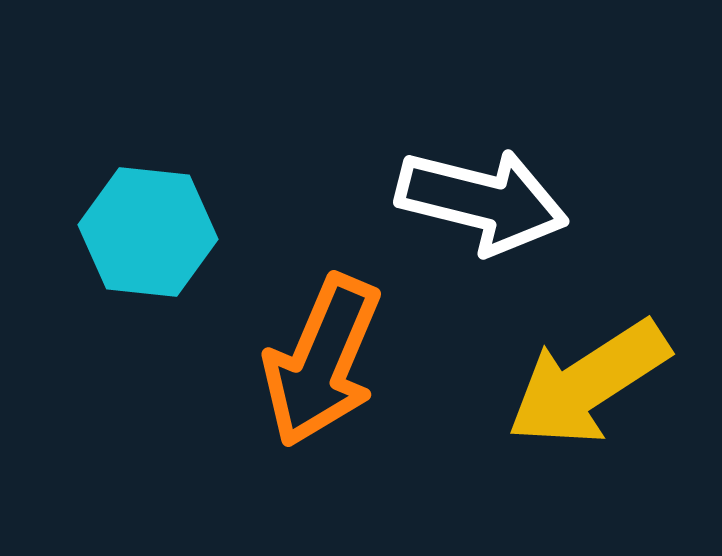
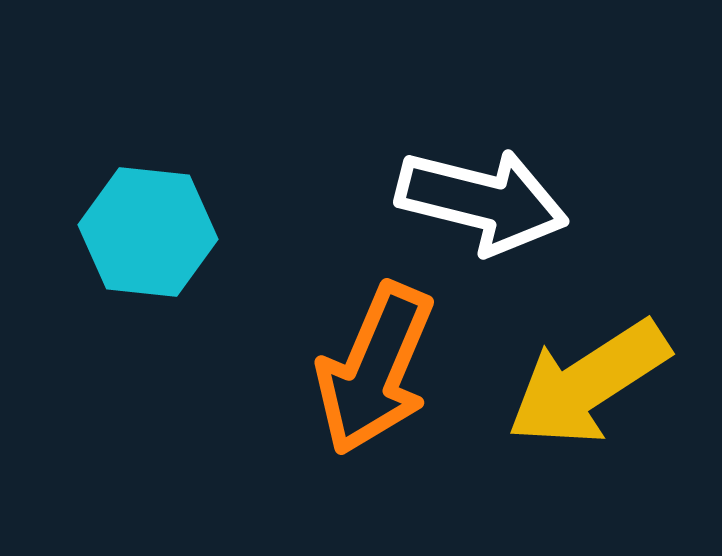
orange arrow: moved 53 px right, 8 px down
